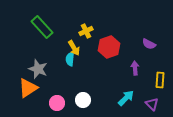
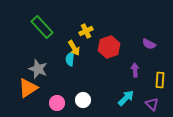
purple arrow: moved 2 px down
